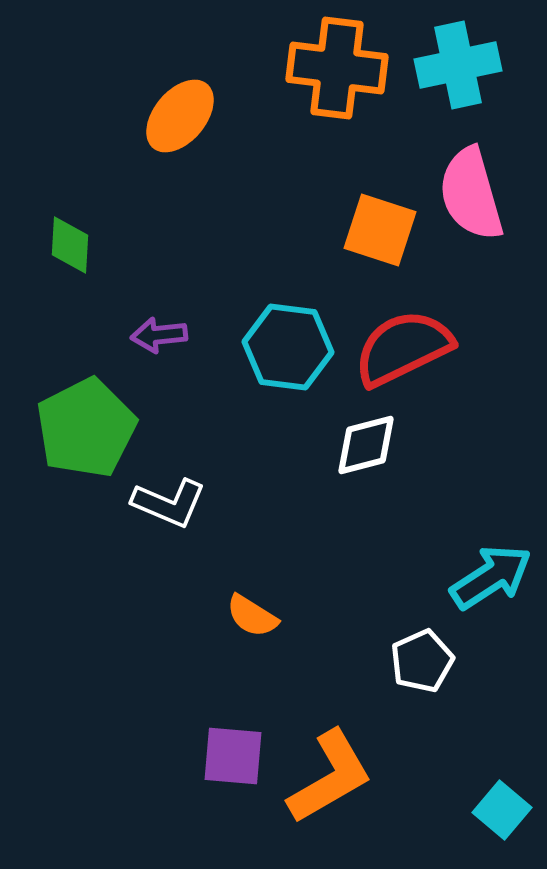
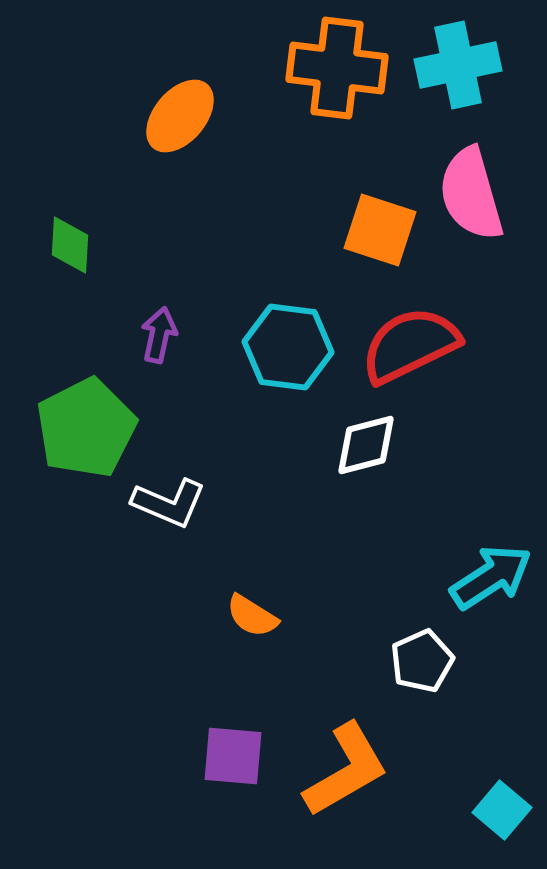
purple arrow: rotated 108 degrees clockwise
red semicircle: moved 7 px right, 3 px up
orange L-shape: moved 16 px right, 7 px up
